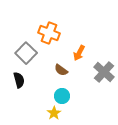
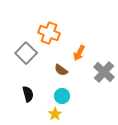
black semicircle: moved 9 px right, 14 px down
yellow star: moved 1 px right, 1 px down
